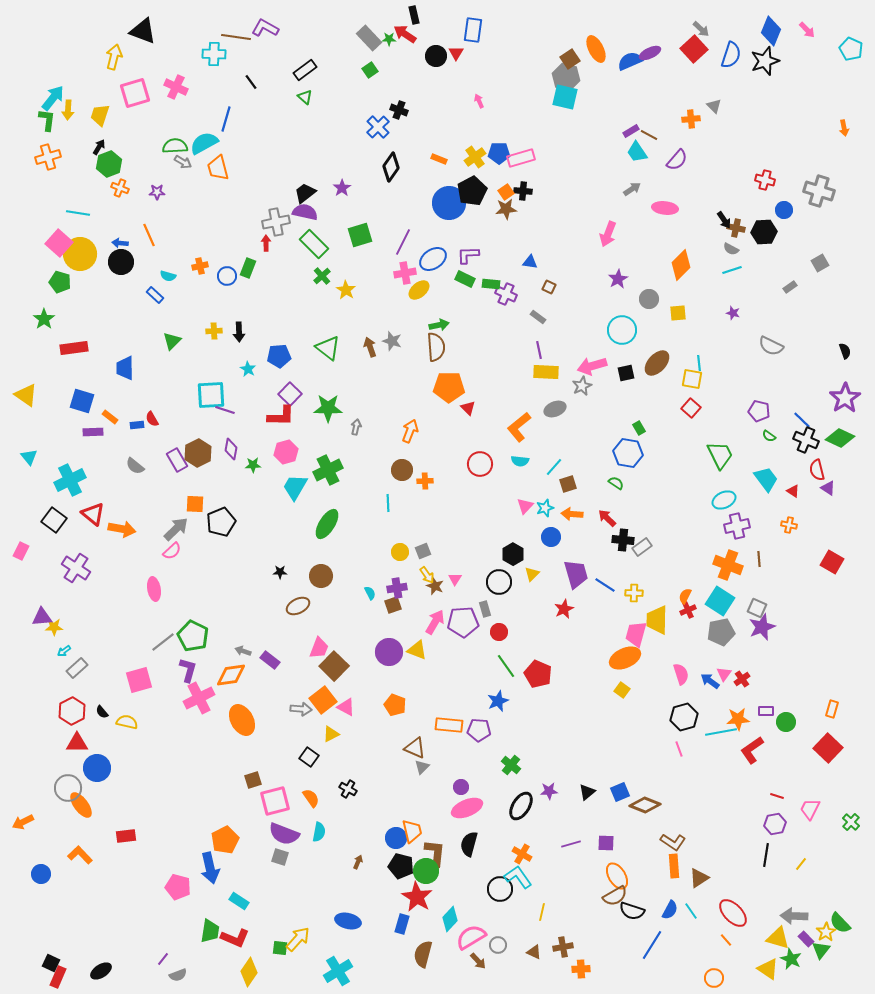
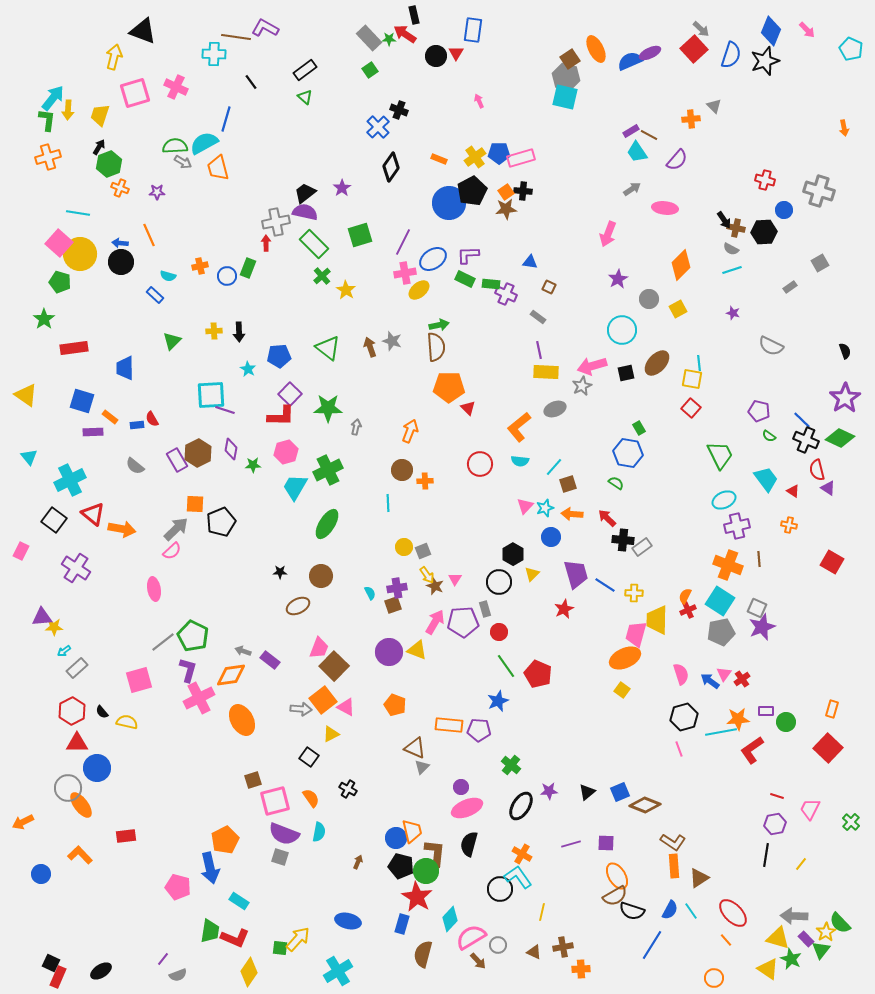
yellow square at (678, 313): moved 4 px up; rotated 24 degrees counterclockwise
yellow circle at (400, 552): moved 4 px right, 5 px up
